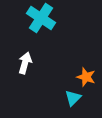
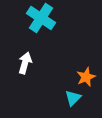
orange star: rotated 30 degrees clockwise
